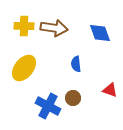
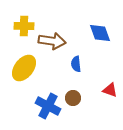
brown arrow: moved 2 px left, 13 px down
